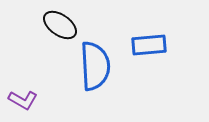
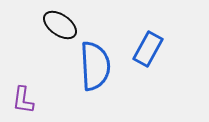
blue rectangle: moved 1 px left, 4 px down; rotated 56 degrees counterclockwise
purple L-shape: rotated 68 degrees clockwise
